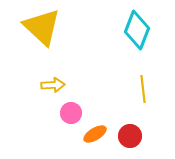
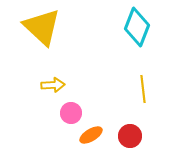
cyan diamond: moved 3 px up
orange ellipse: moved 4 px left, 1 px down
